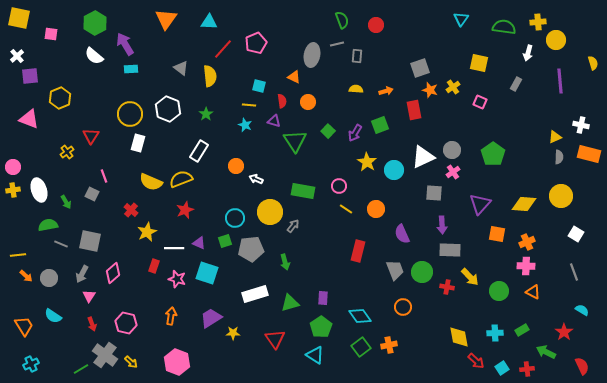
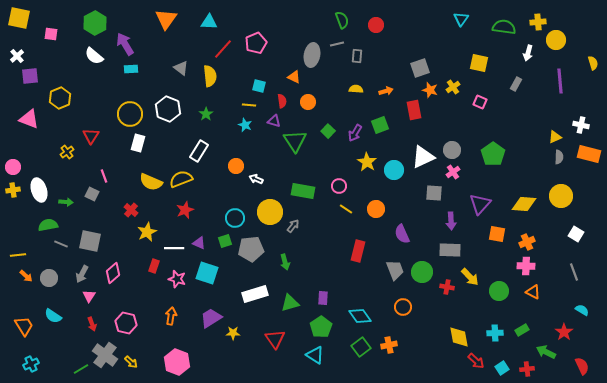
green arrow at (66, 202): rotated 56 degrees counterclockwise
purple arrow at (442, 225): moved 9 px right, 4 px up
